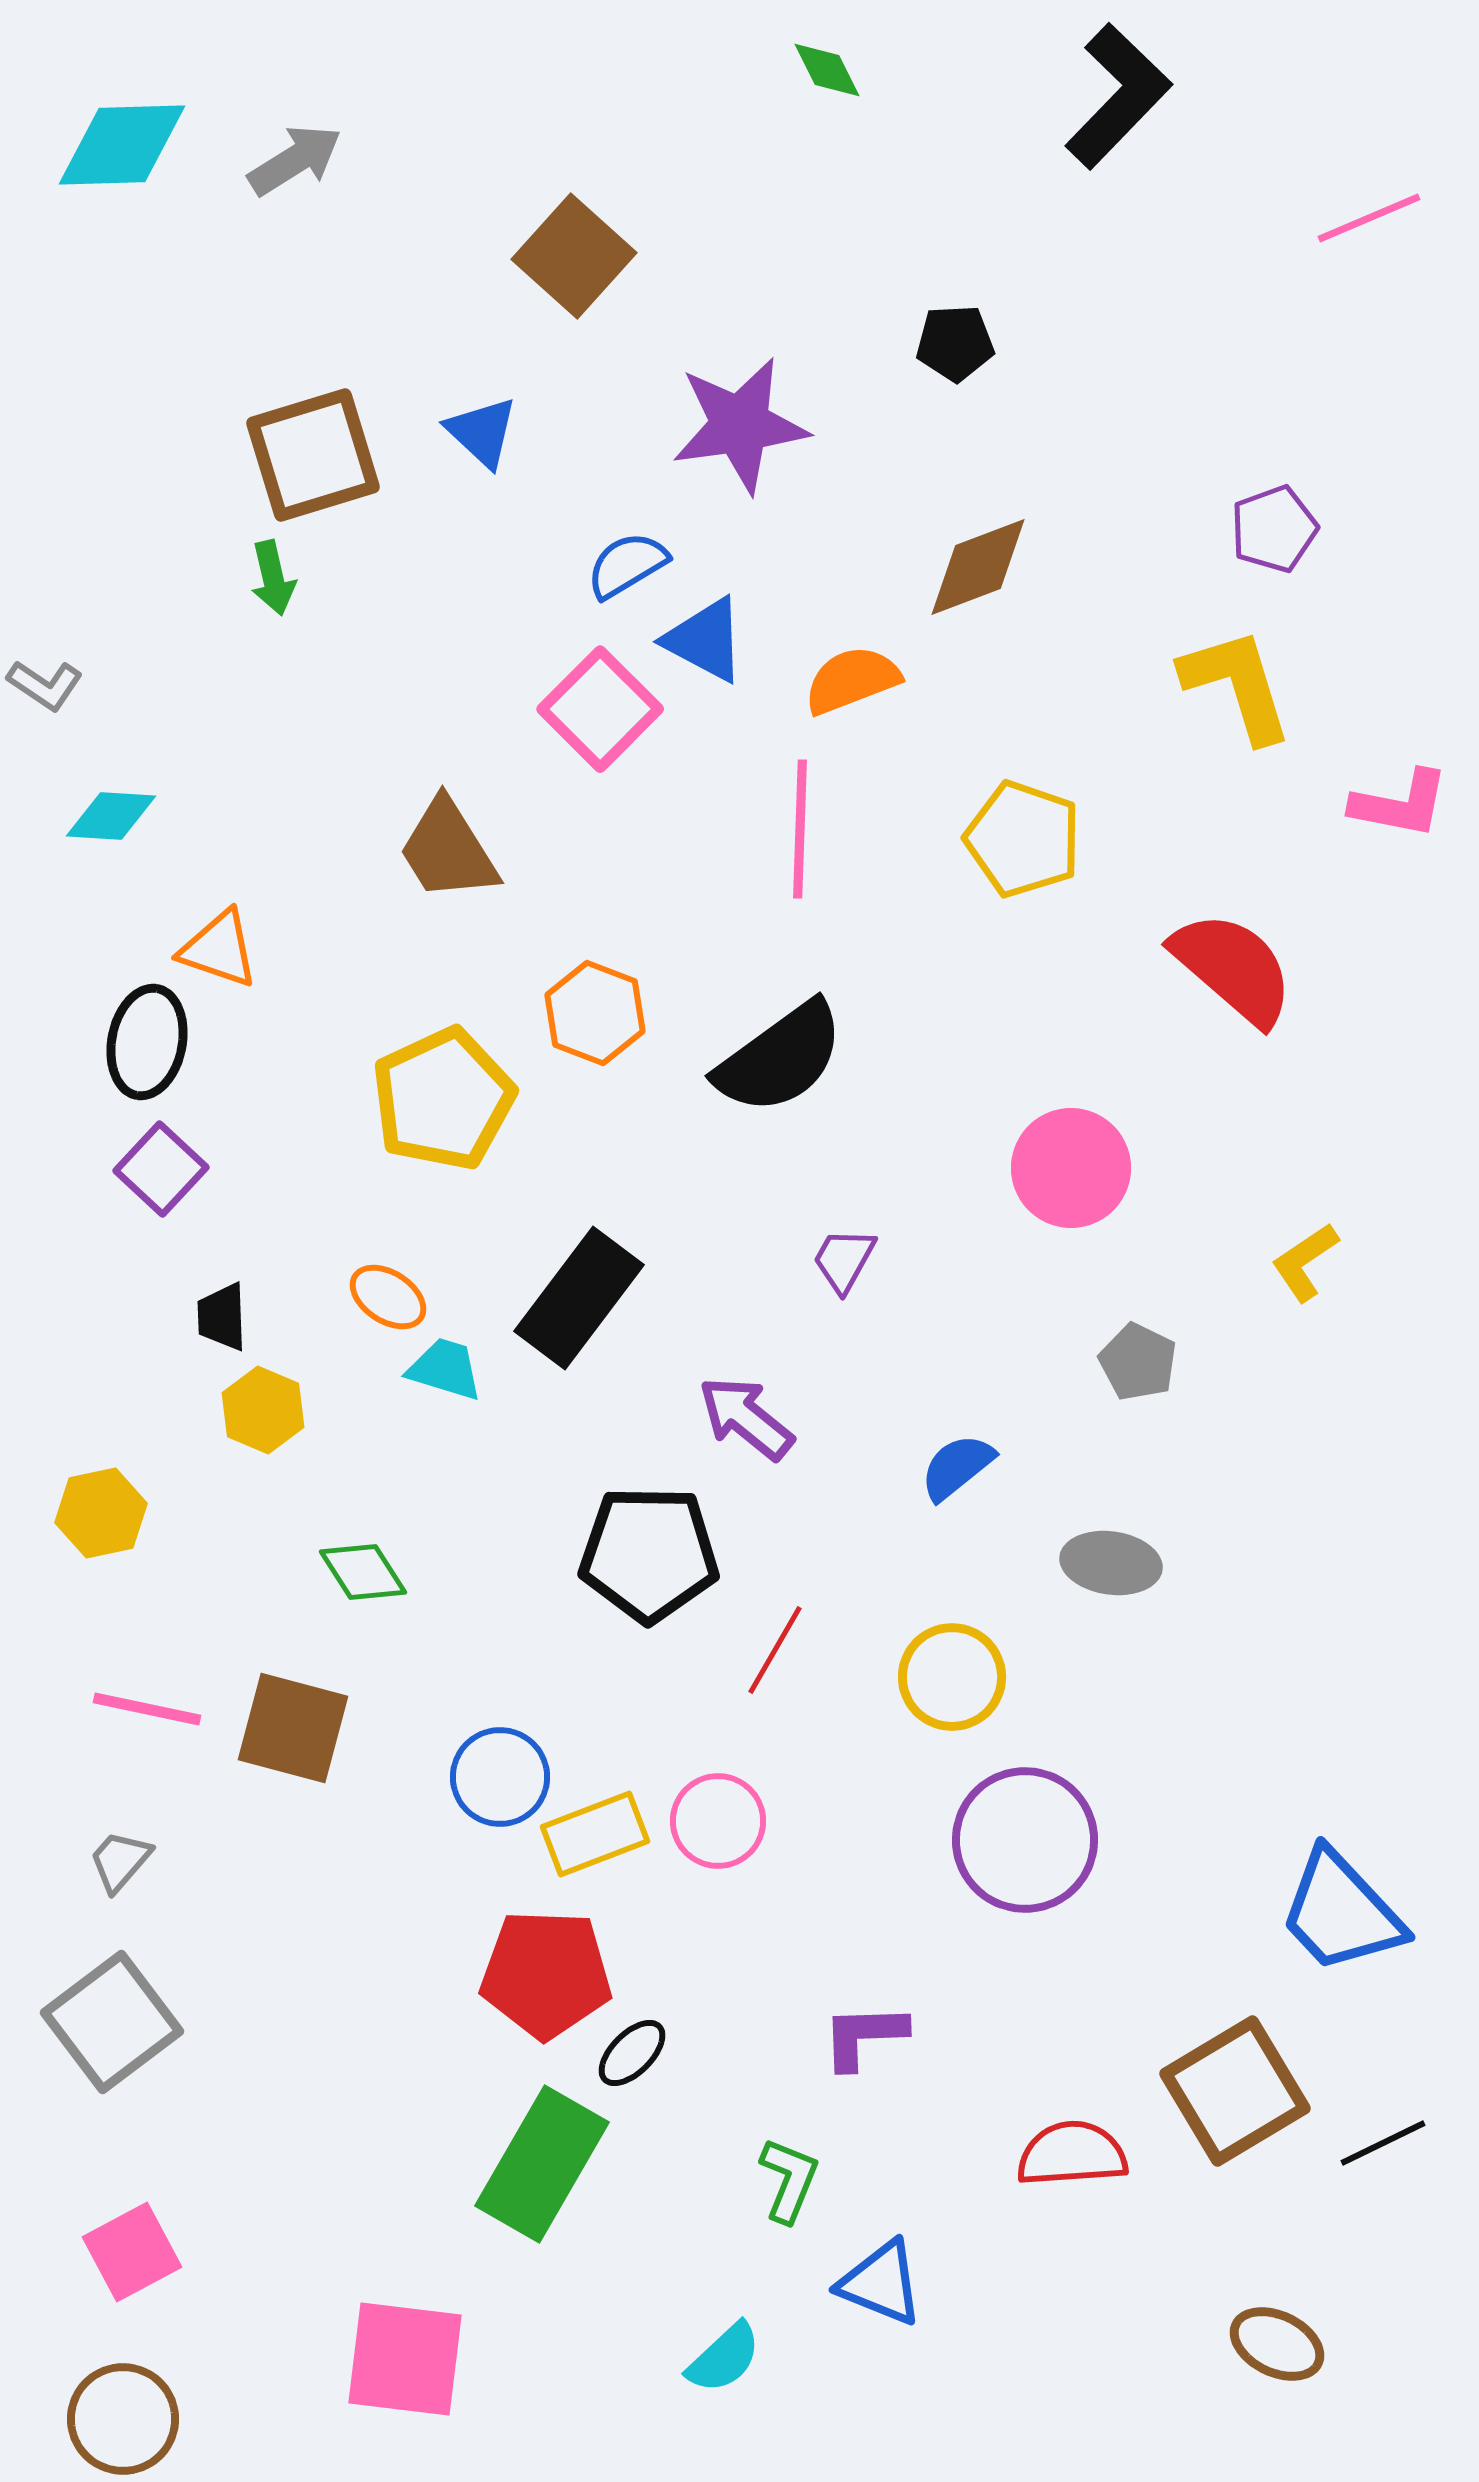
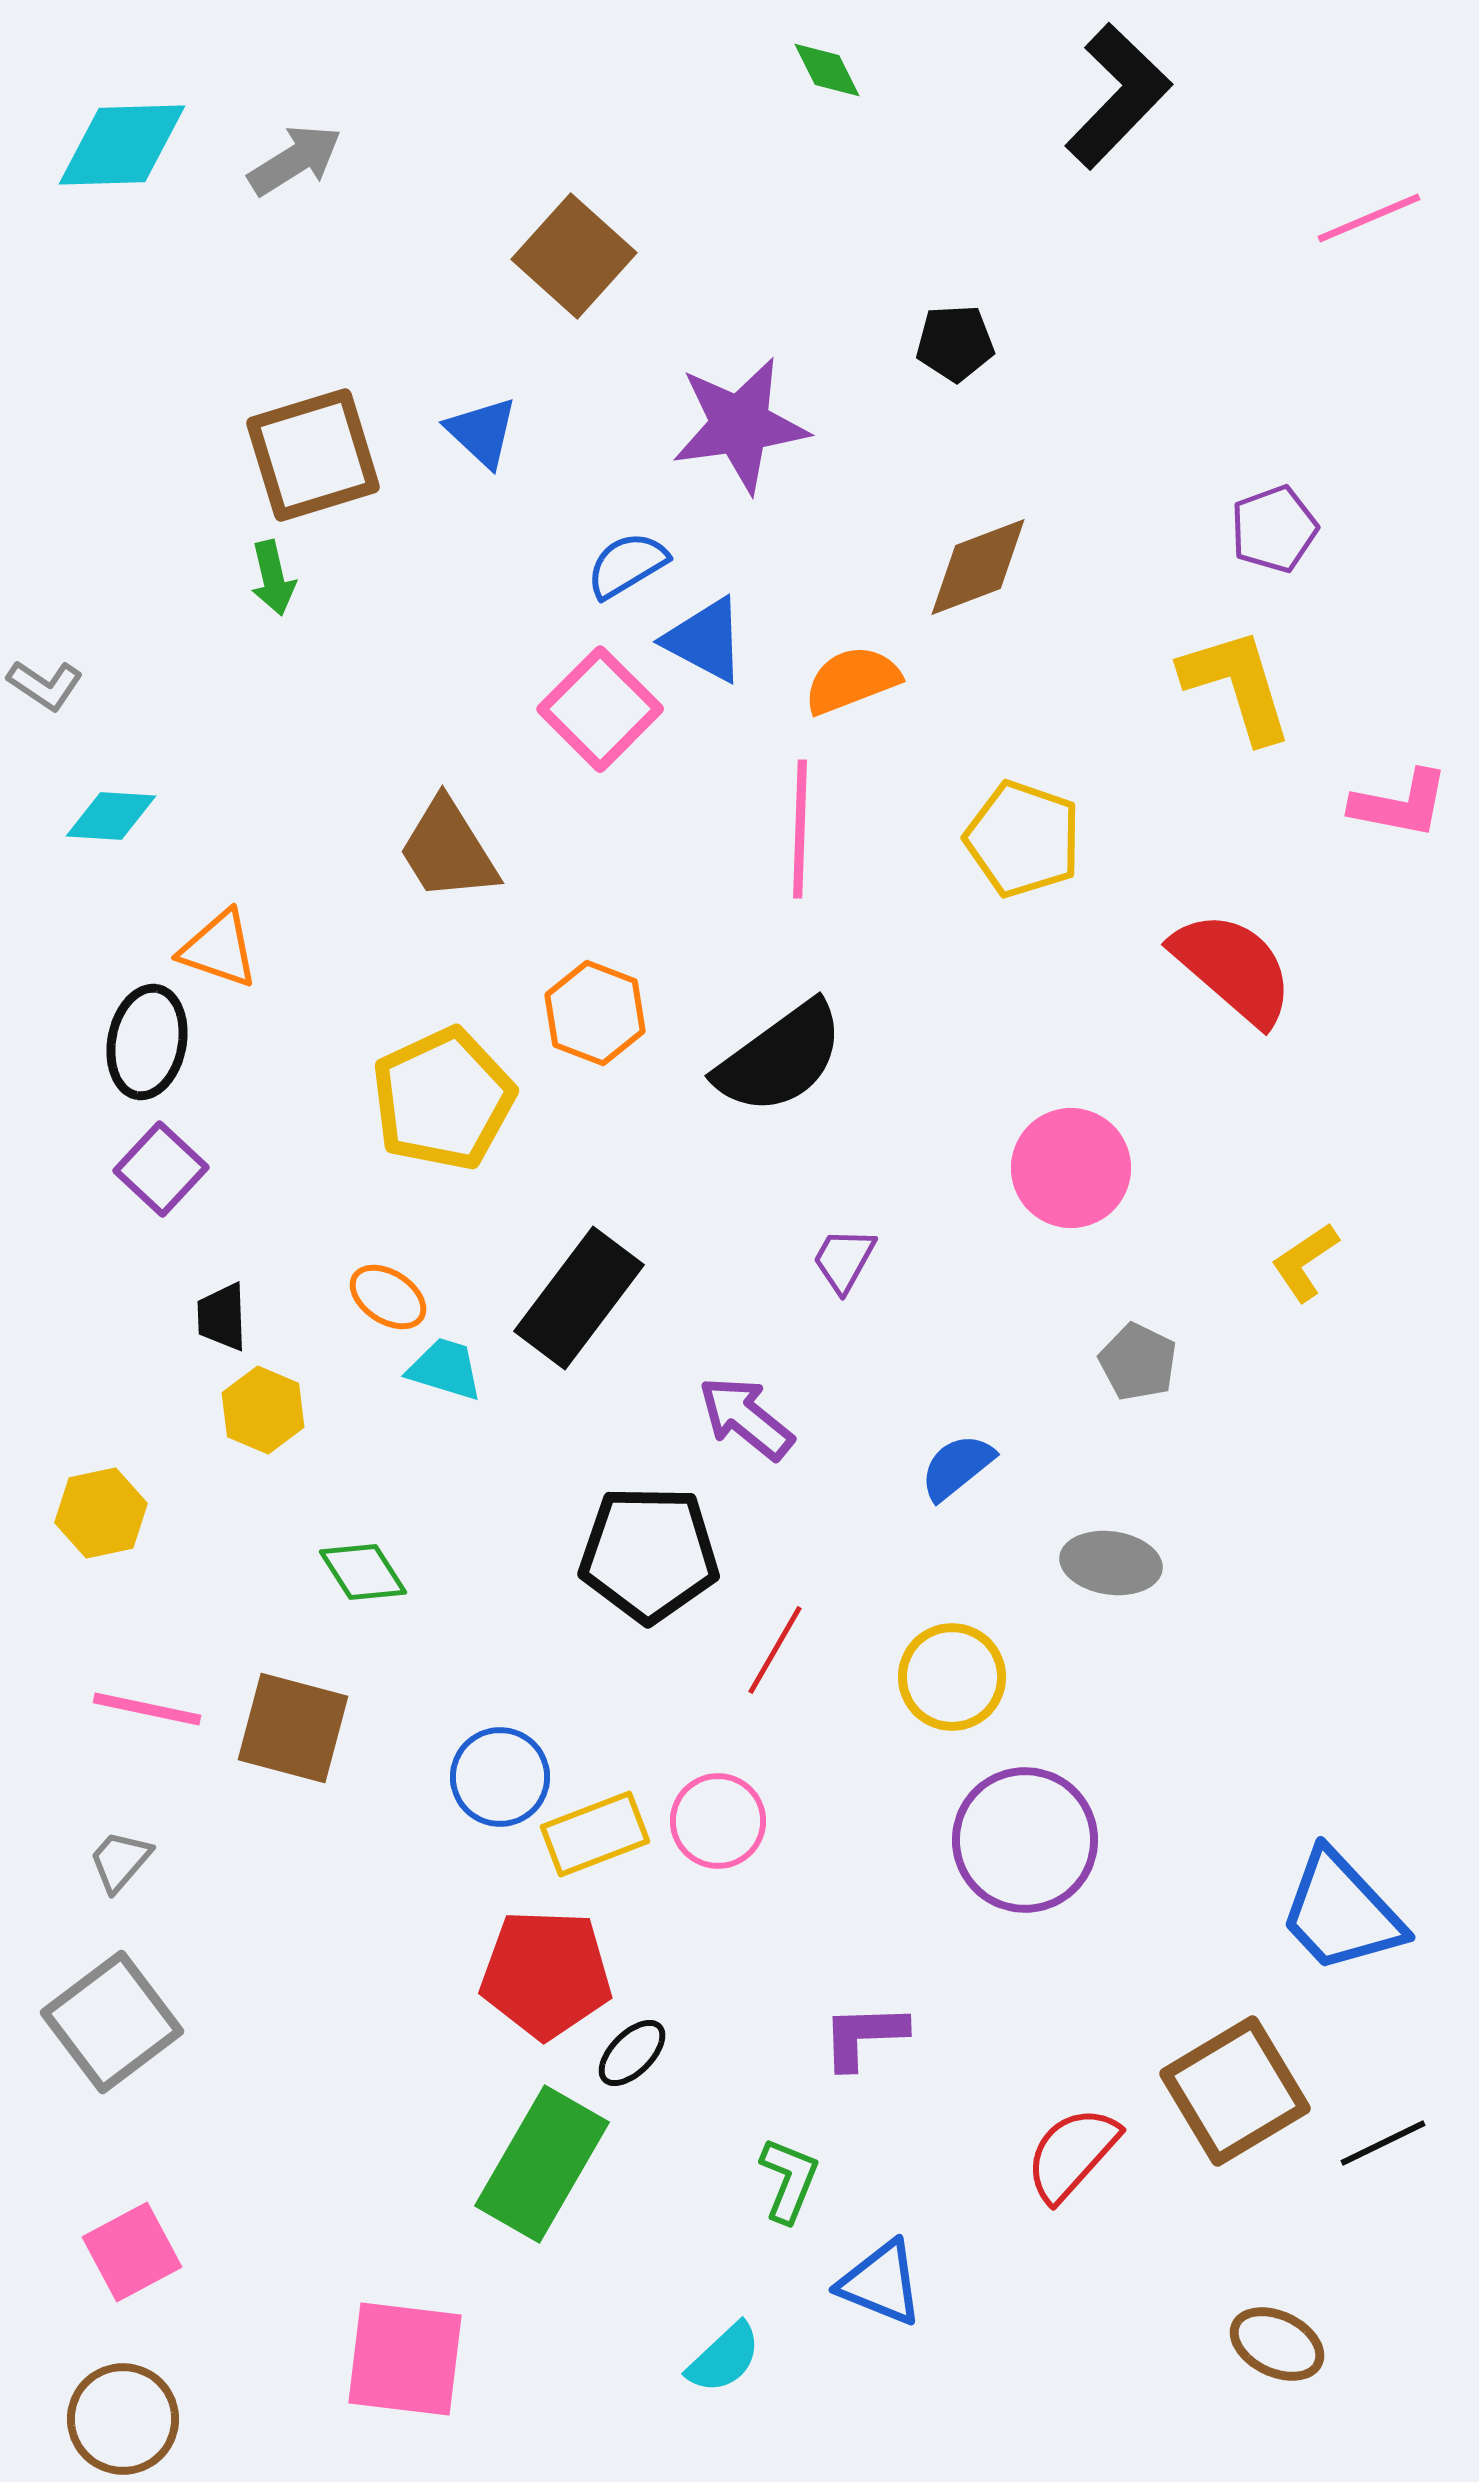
red semicircle at (1072, 2154): rotated 44 degrees counterclockwise
